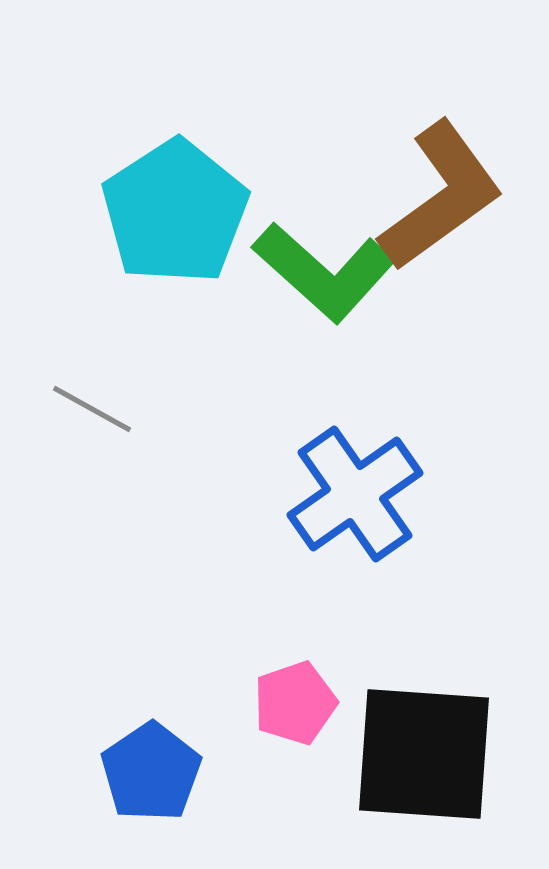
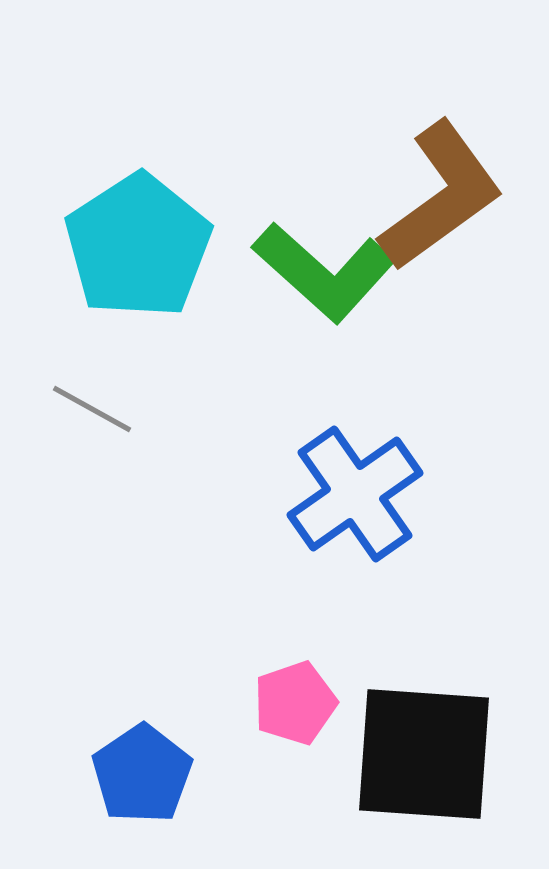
cyan pentagon: moved 37 px left, 34 px down
blue pentagon: moved 9 px left, 2 px down
